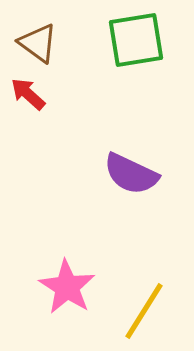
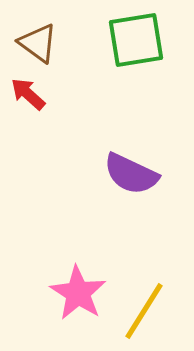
pink star: moved 11 px right, 6 px down
